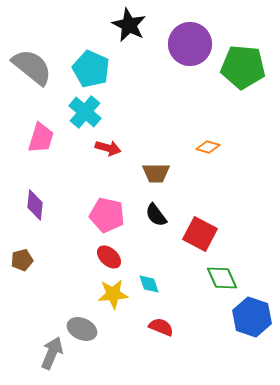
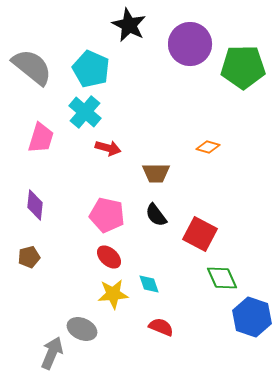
green pentagon: rotated 6 degrees counterclockwise
brown pentagon: moved 7 px right, 3 px up
